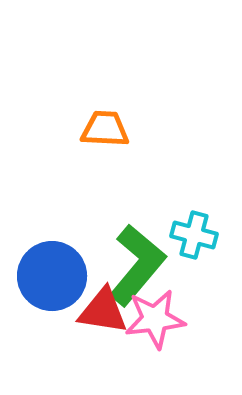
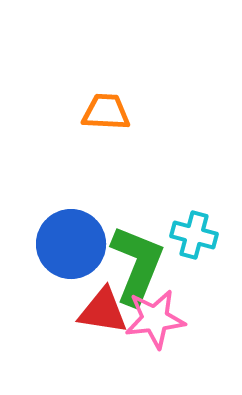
orange trapezoid: moved 1 px right, 17 px up
green L-shape: rotated 18 degrees counterclockwise
blue circle: moved 19 px right, 32 px up
